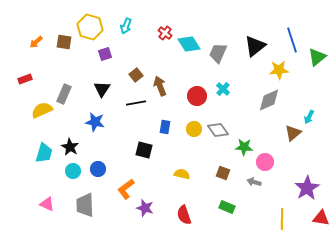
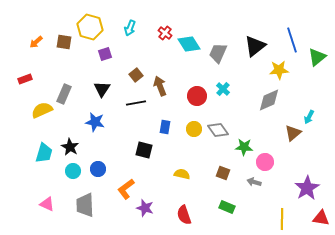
cyan arrow at (126, 26): moved 4 px right, 2 px down
